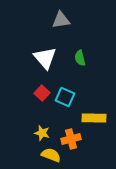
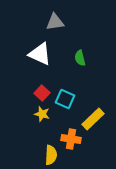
gray triangle: moved 6 px left, 2 px down
white triangle: moved 5 px left, 4 px up; rotated 25 degrees counterclockwise
cyan square: moved 2 px down
yellow rectangle: moved 1 px left, 1 px down; rotated 45 degrees counterclockwise
yellow star: moved 19 px up
orange cross: rotated 24 degrees clockwise
yellow semicircle: rotated 72 degrees clockwise
